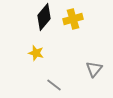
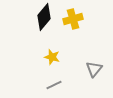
yellow star: moved 16 px right, 4 px down
gray line: rotated 63 degrees counterclockwise
